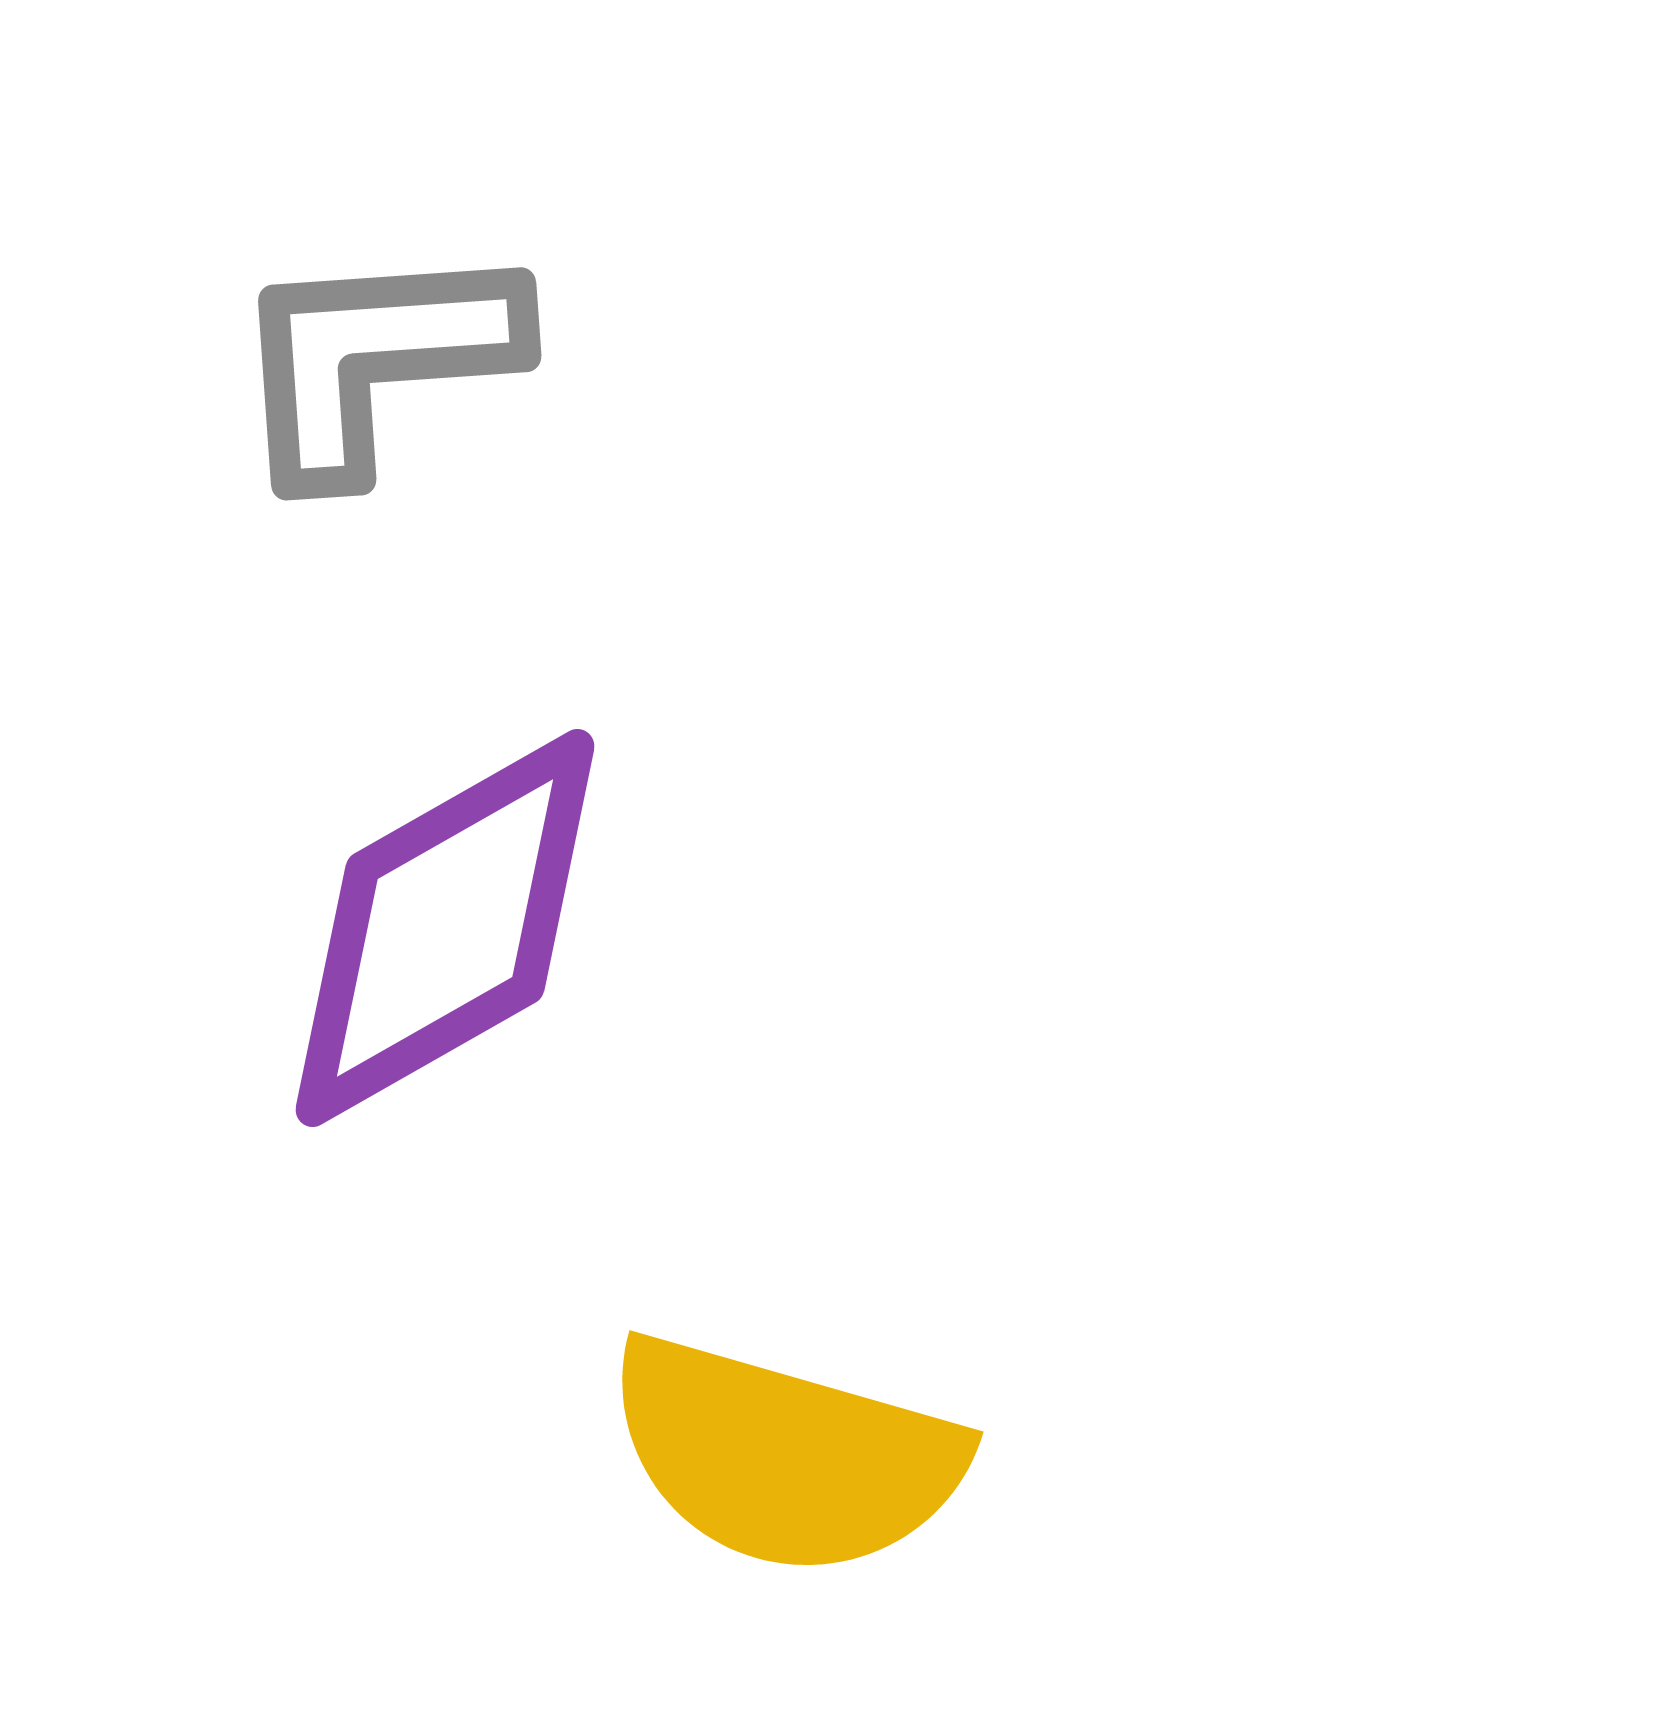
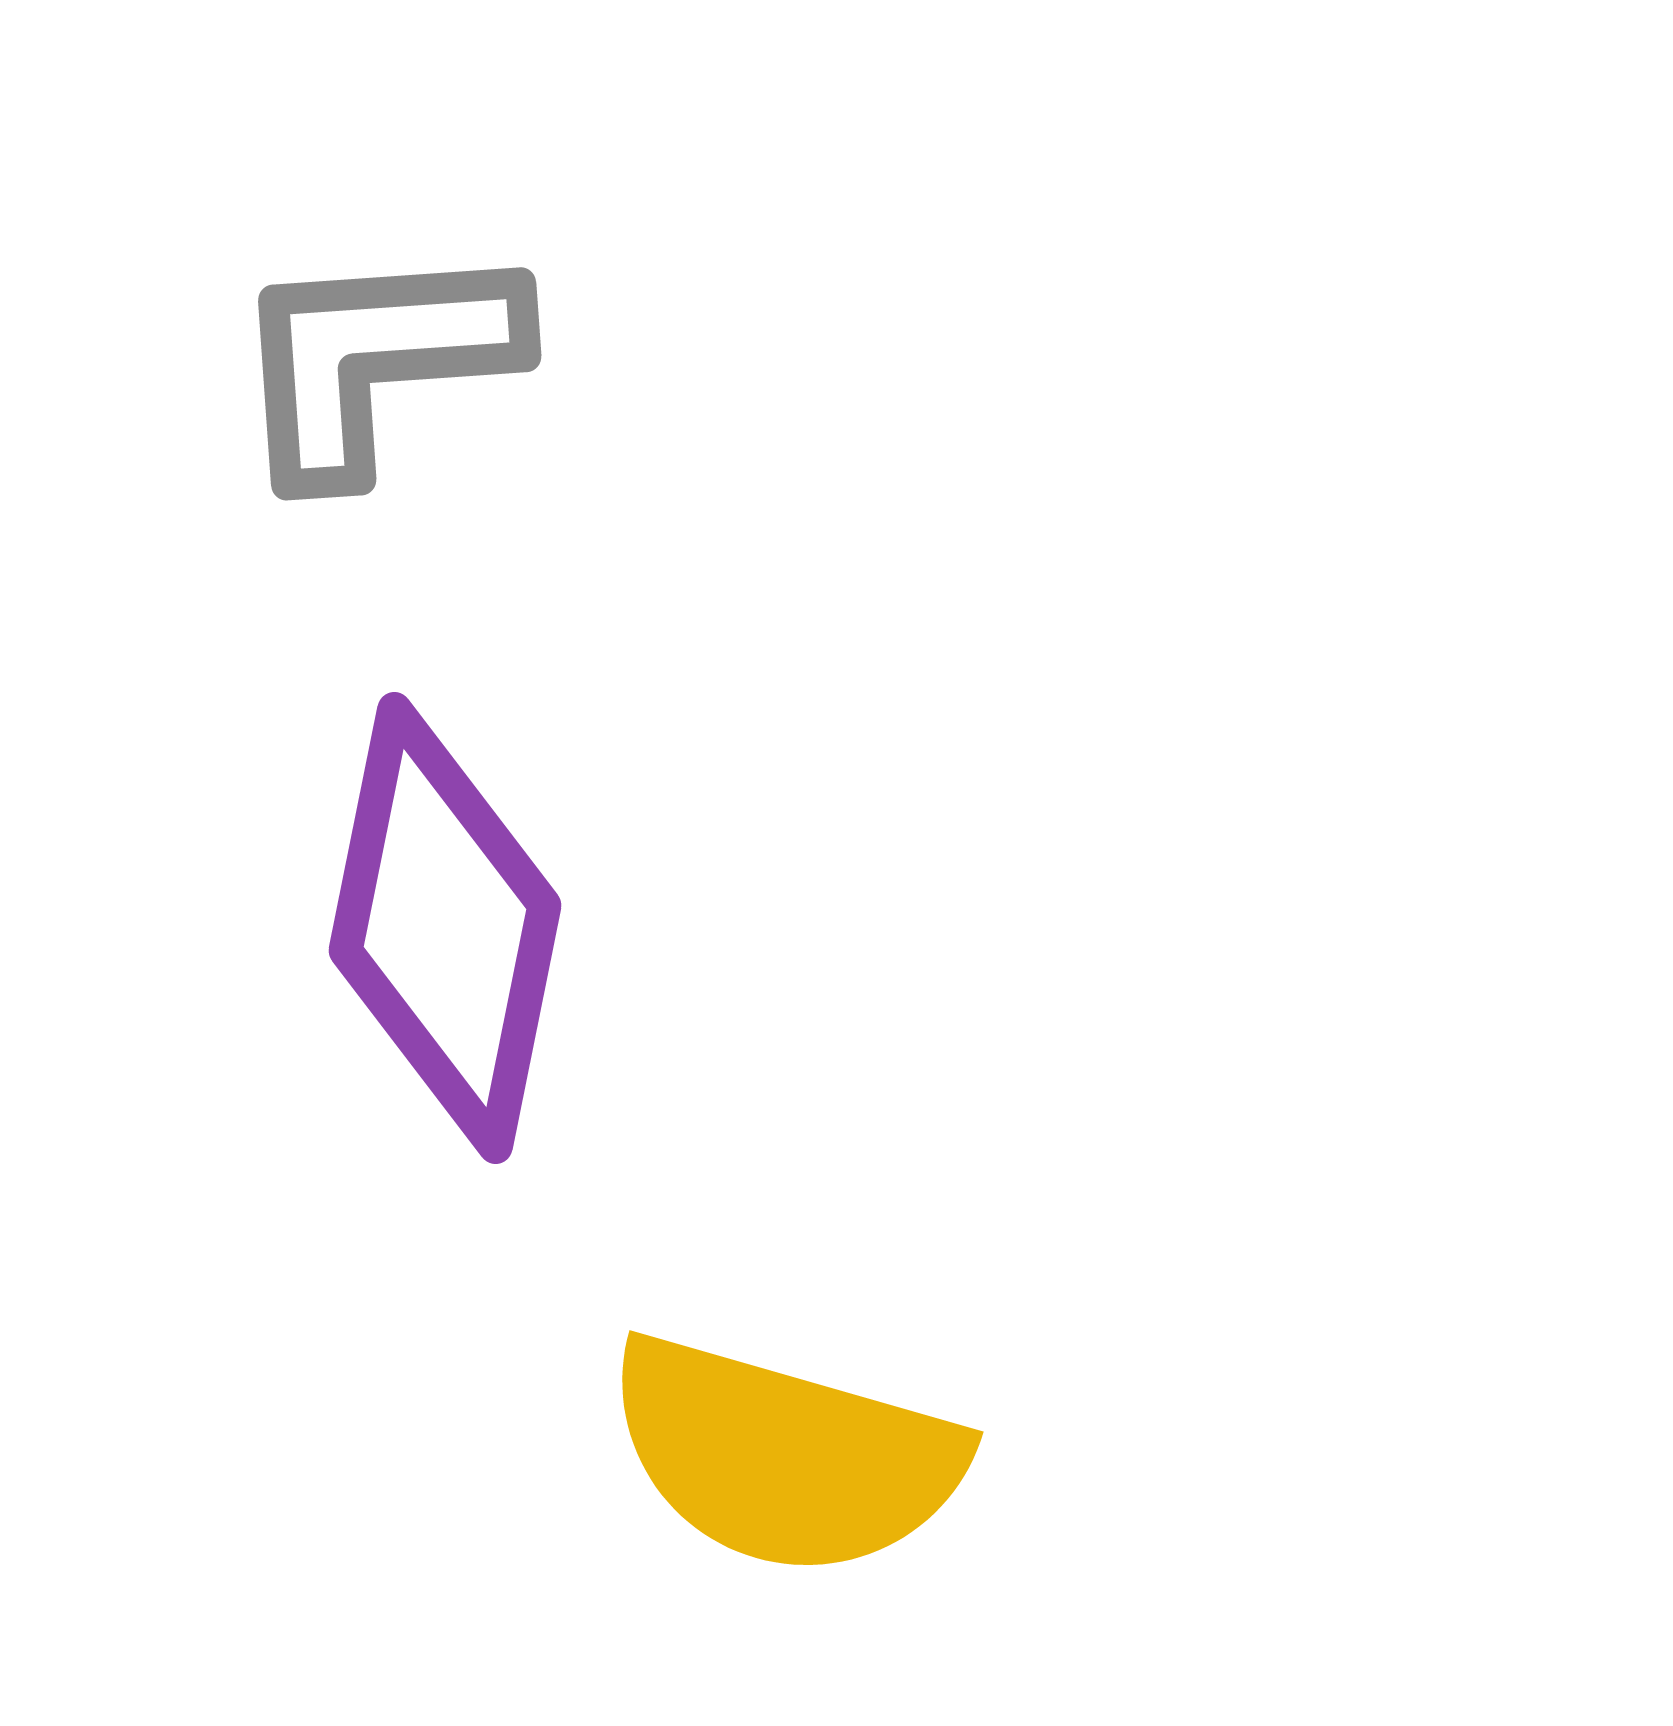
purple diamond: rotated 49 degrees counterclockwise
